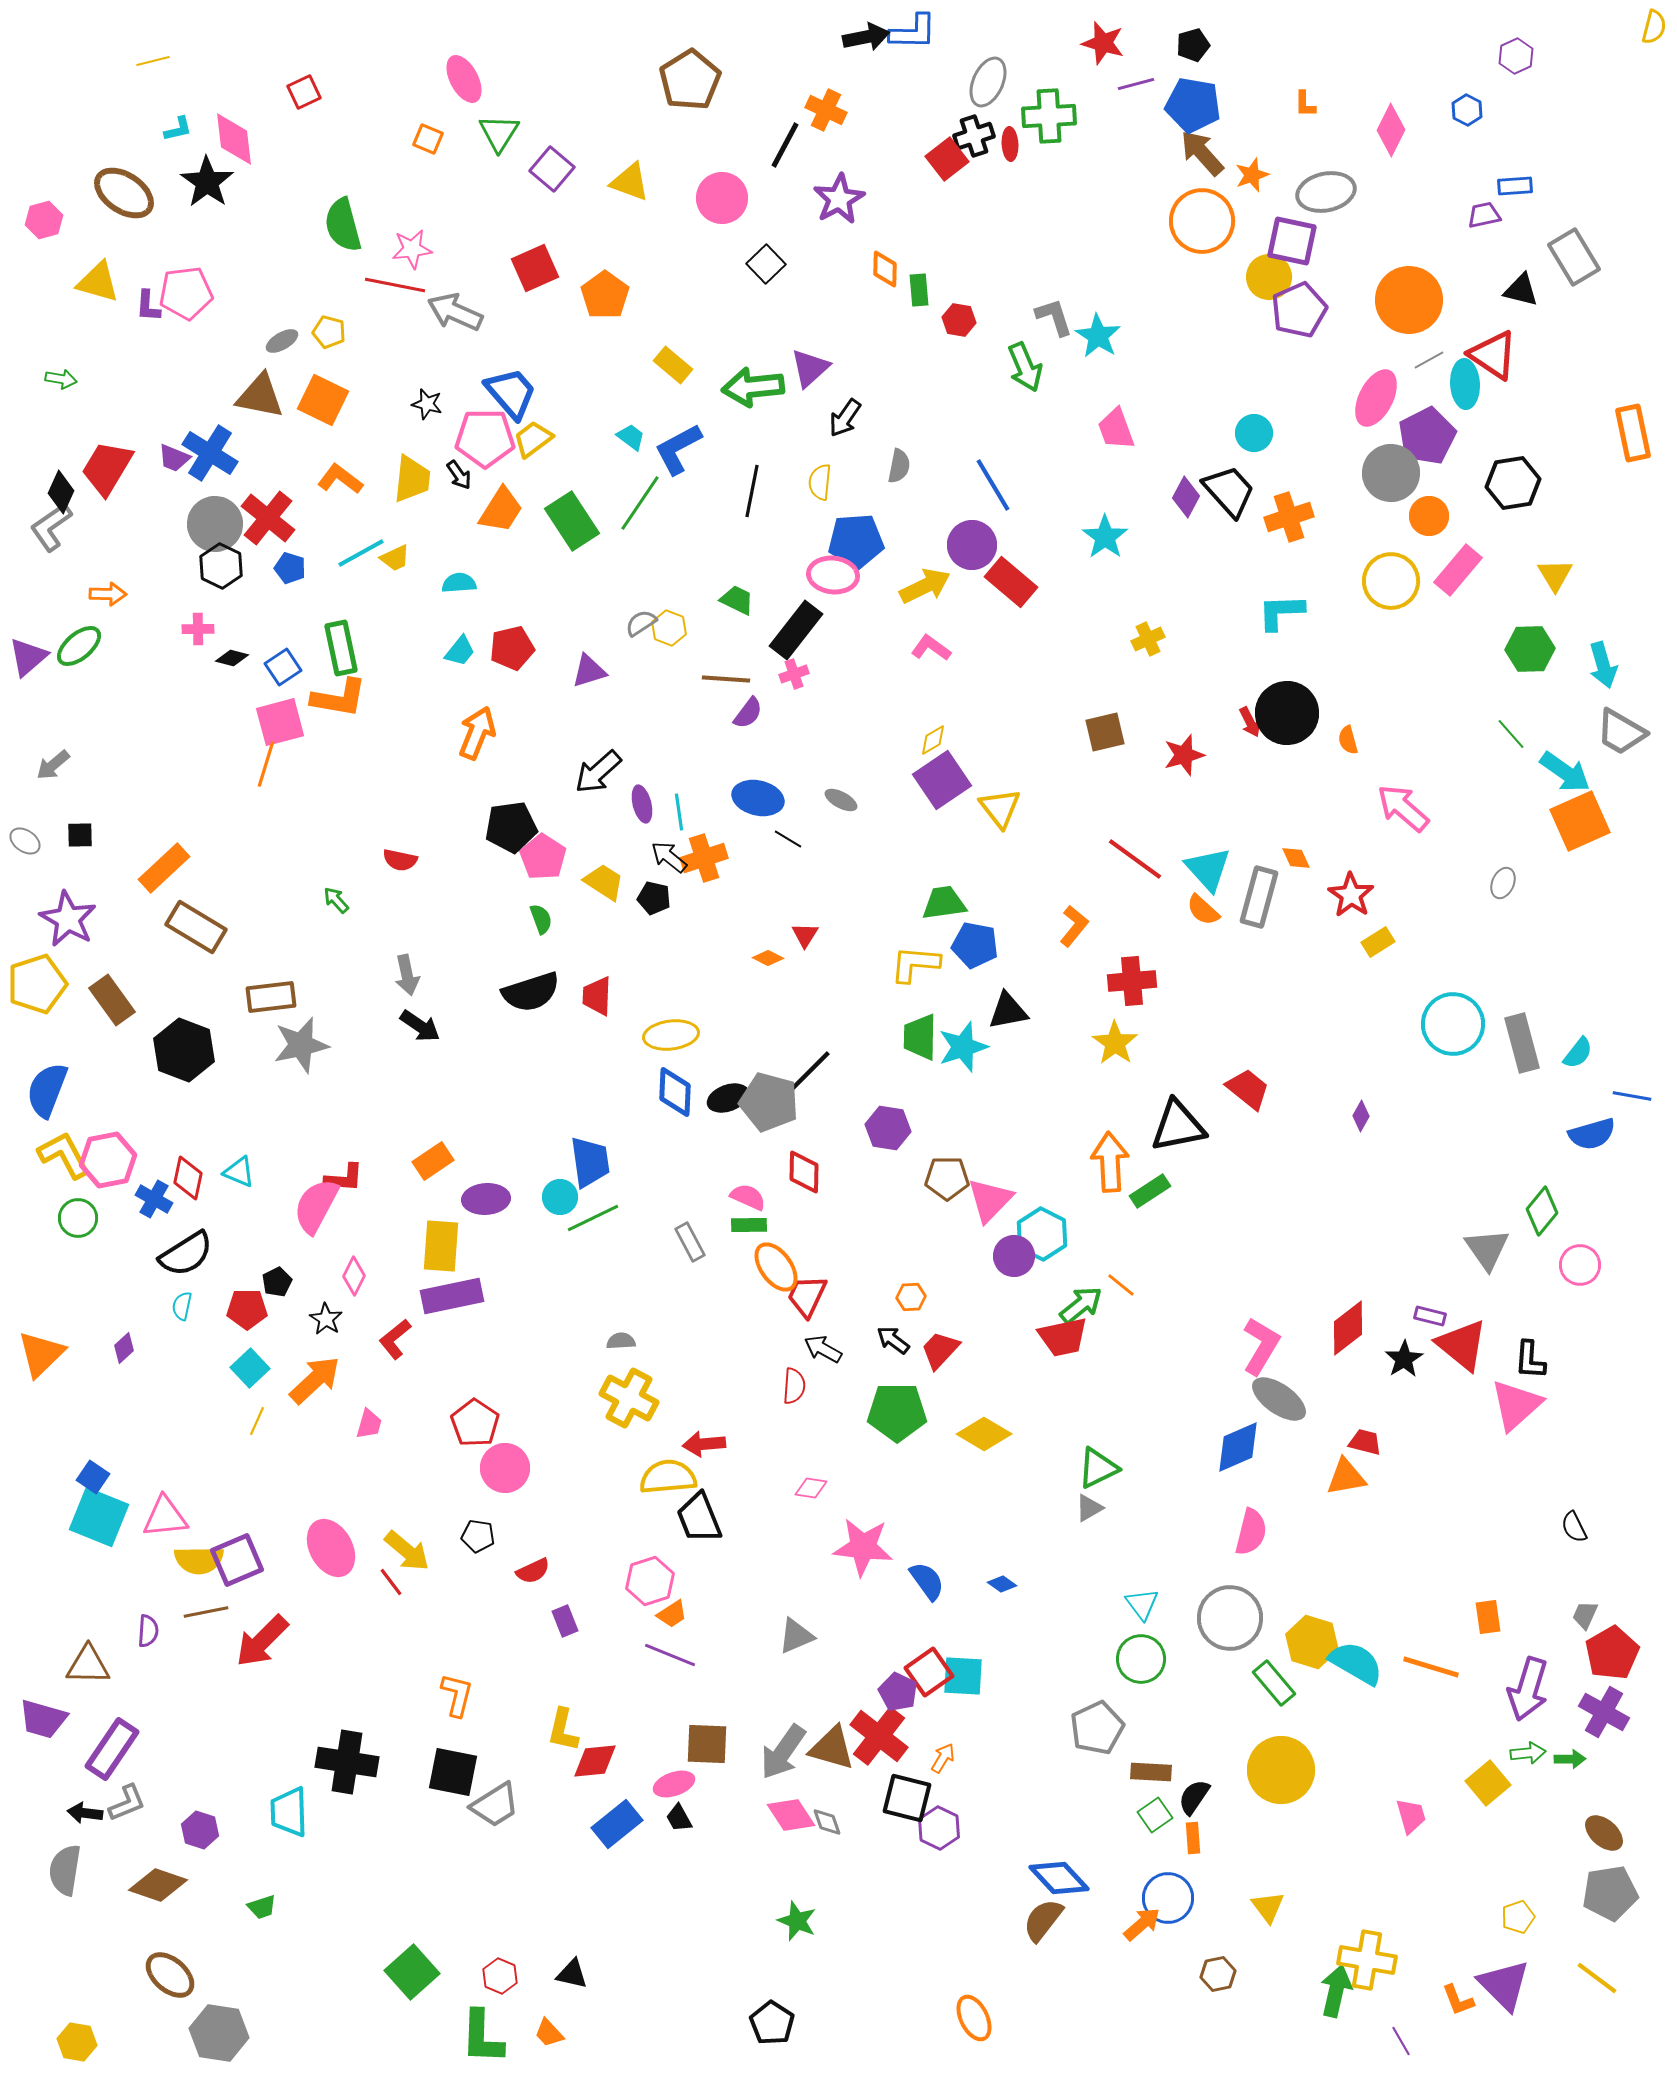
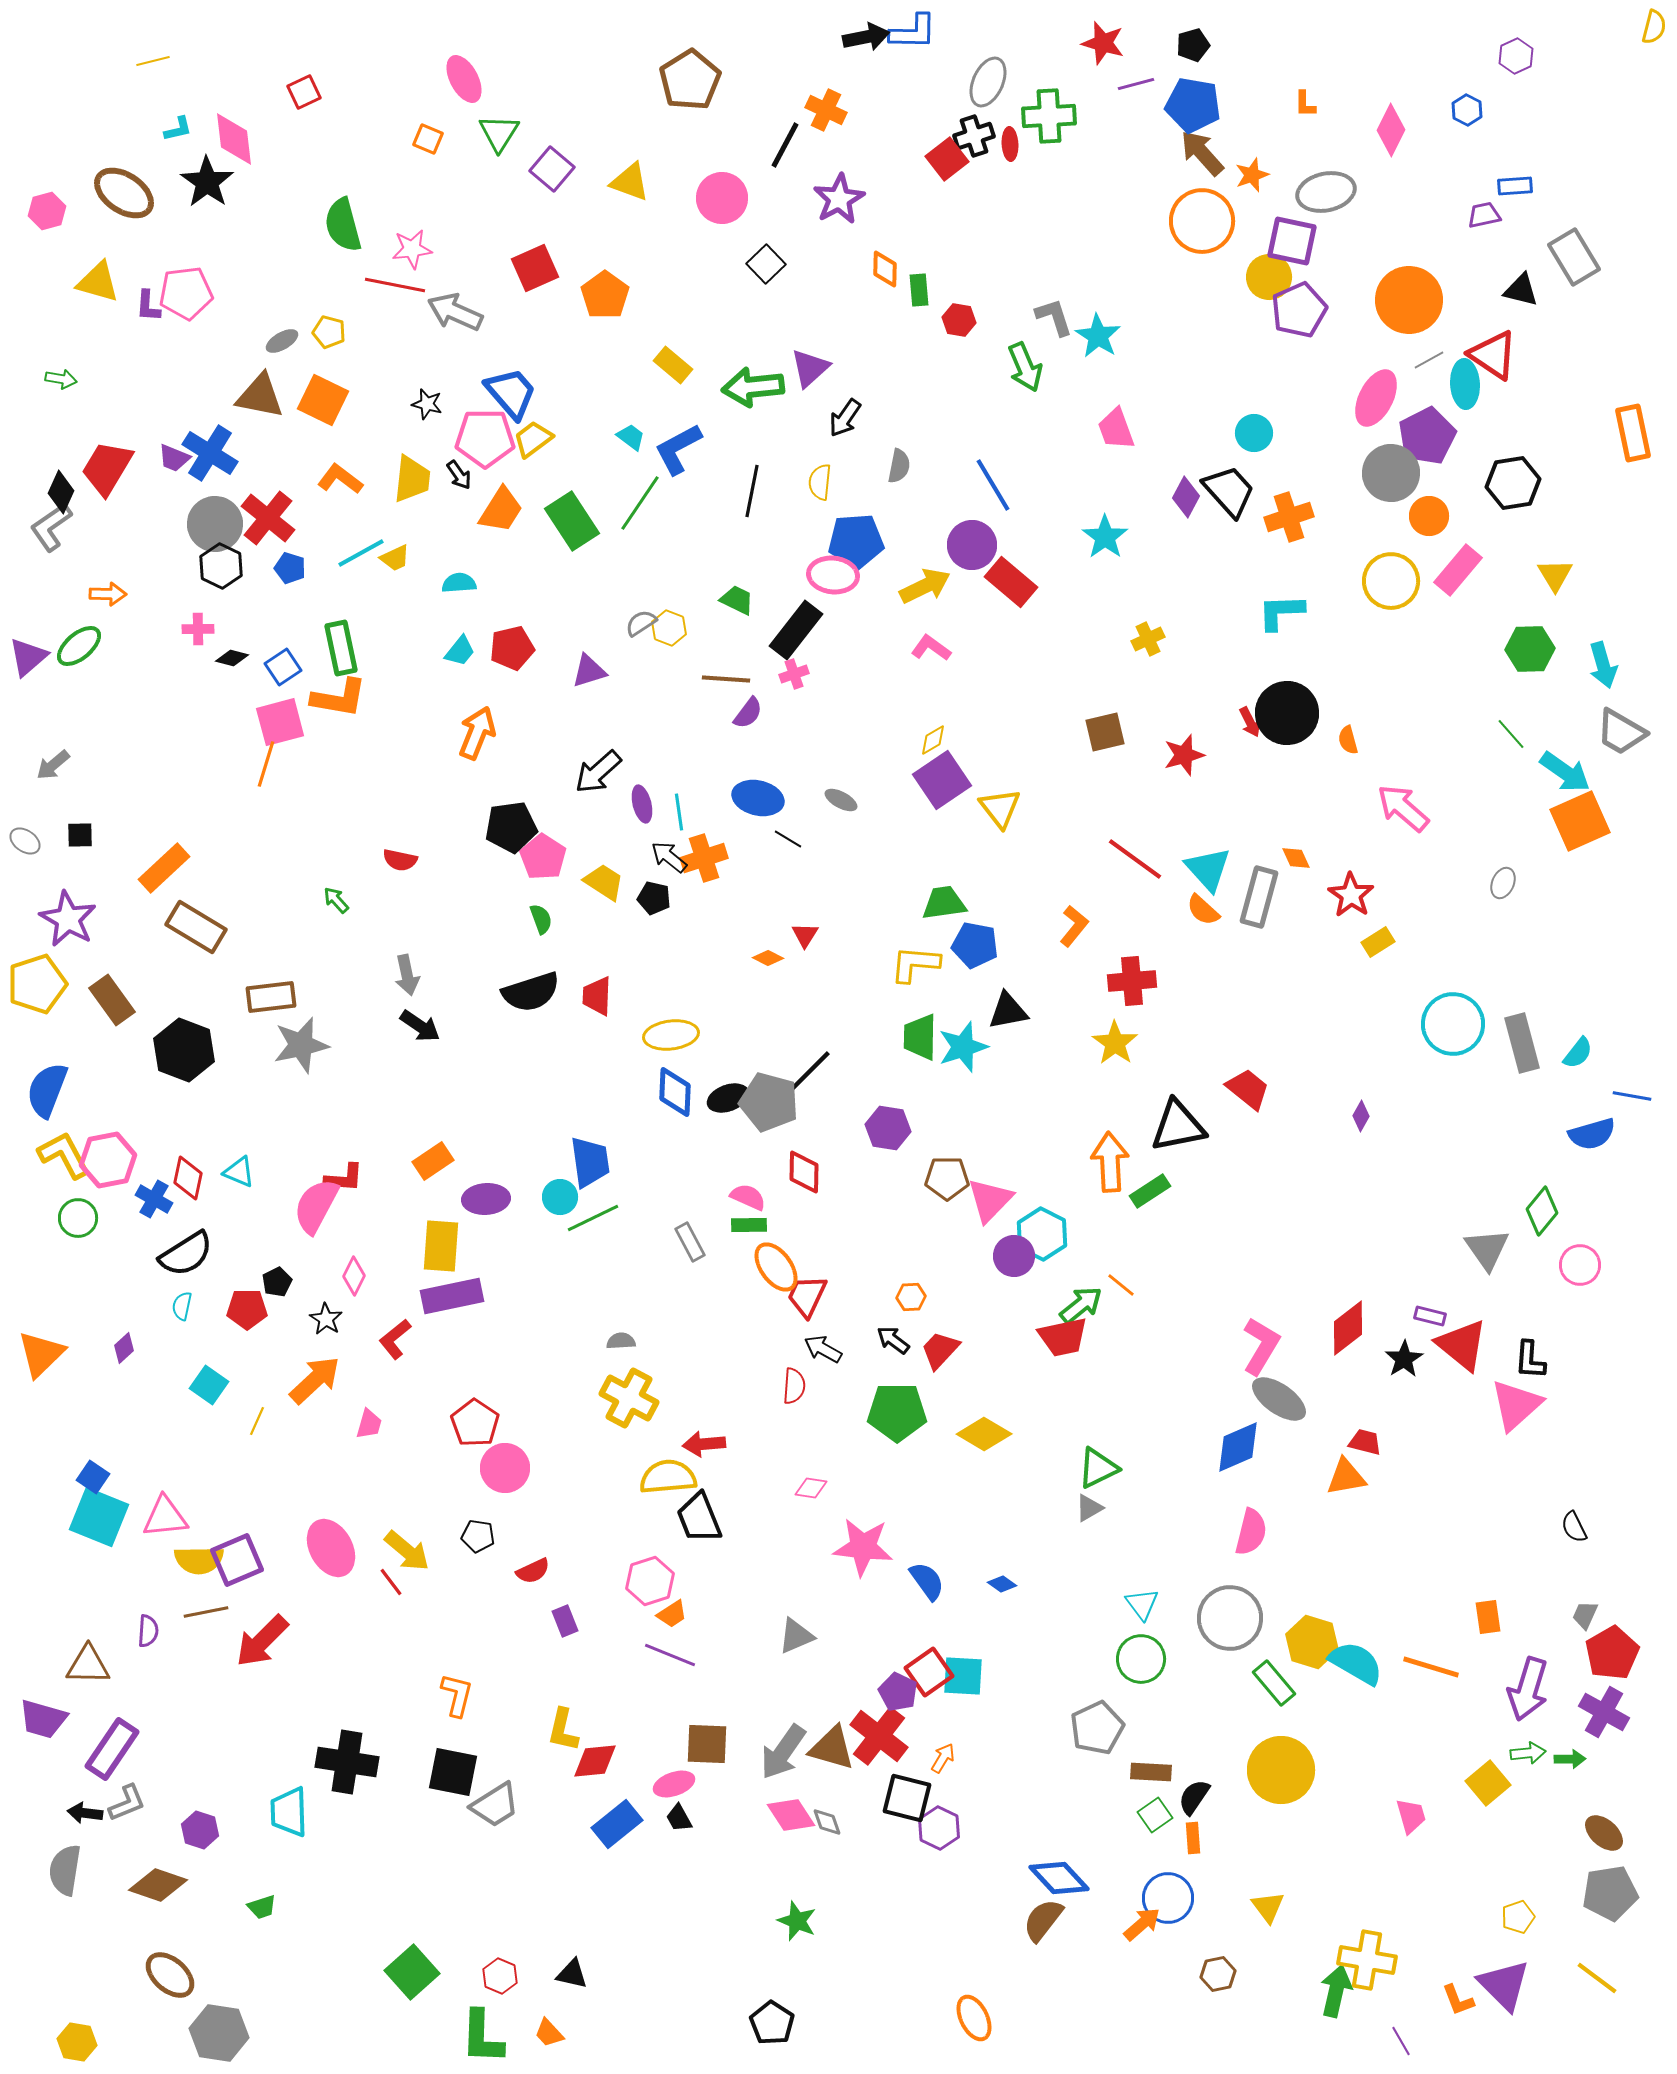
pink hexagon at (44, 220): moved 3 px right, 9 px up
cyan square at (250, 1368): moved 41 px left, 17 px down; rotated 12 degrees counterclockwise
